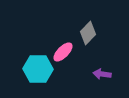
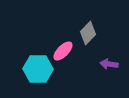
pink ellipse: moved 1 px up
purple arrow: moved 7 px right, 10 px up
